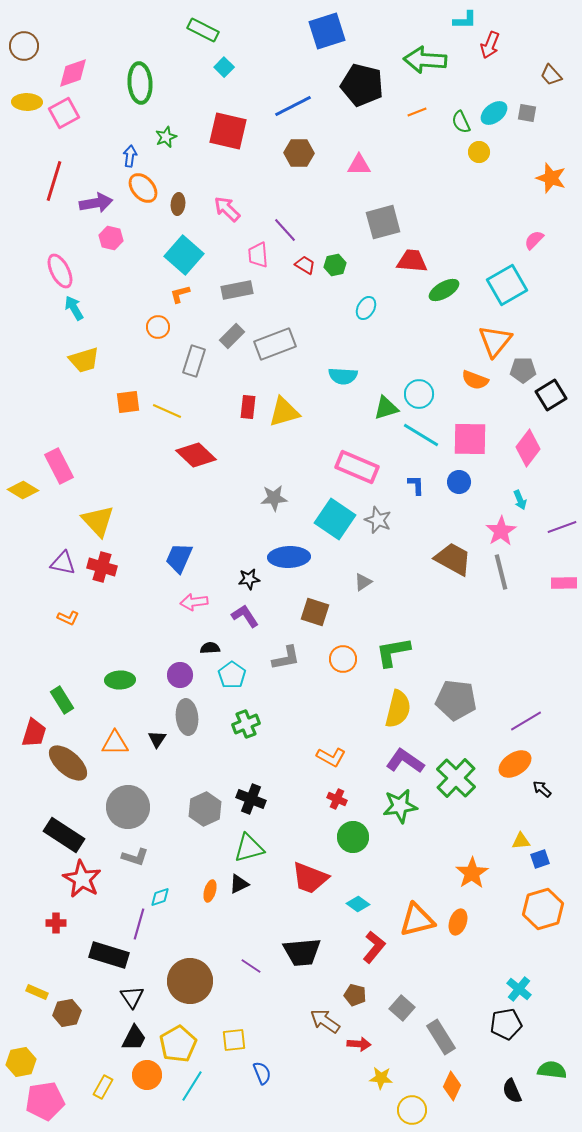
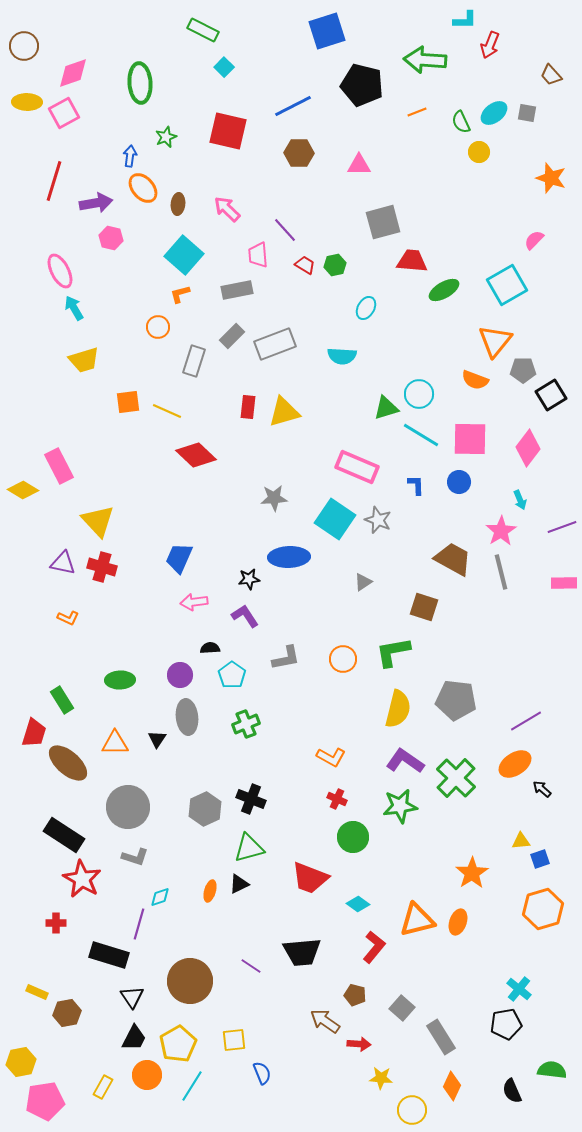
cyan semicircle at (343, 376): moved 1 px left, 20 px up
brown square at (315, 612): moved 109 px right, 5 px up
